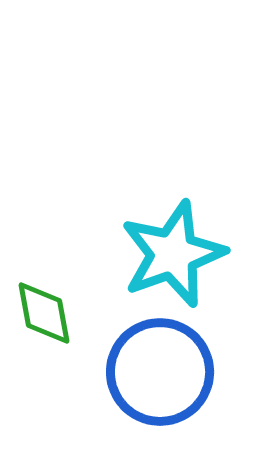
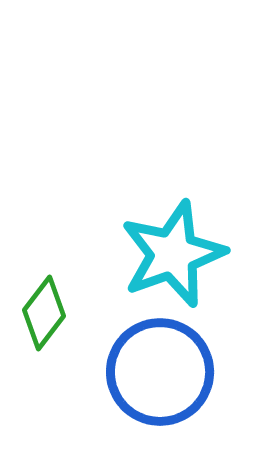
green diamond: rotated 48 degrees clockwise
